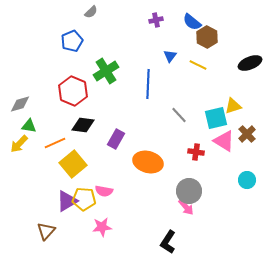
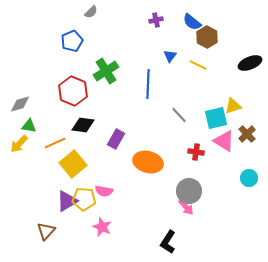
cyan circle: moved 2 px right, 2 px up
pink star: rotated 30 degrees clockwise
